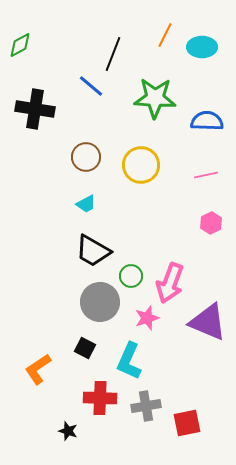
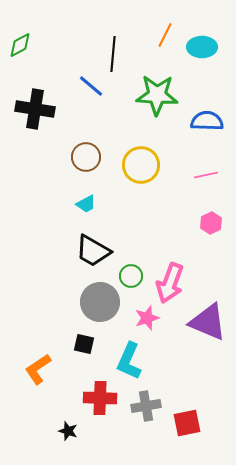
black line: rotated 16 degrees counterclockwise
green star: moved 2 px right, 3 px up
black square: moved 1 px left, 4 px up; rotated 15 degrees counterclockwise
